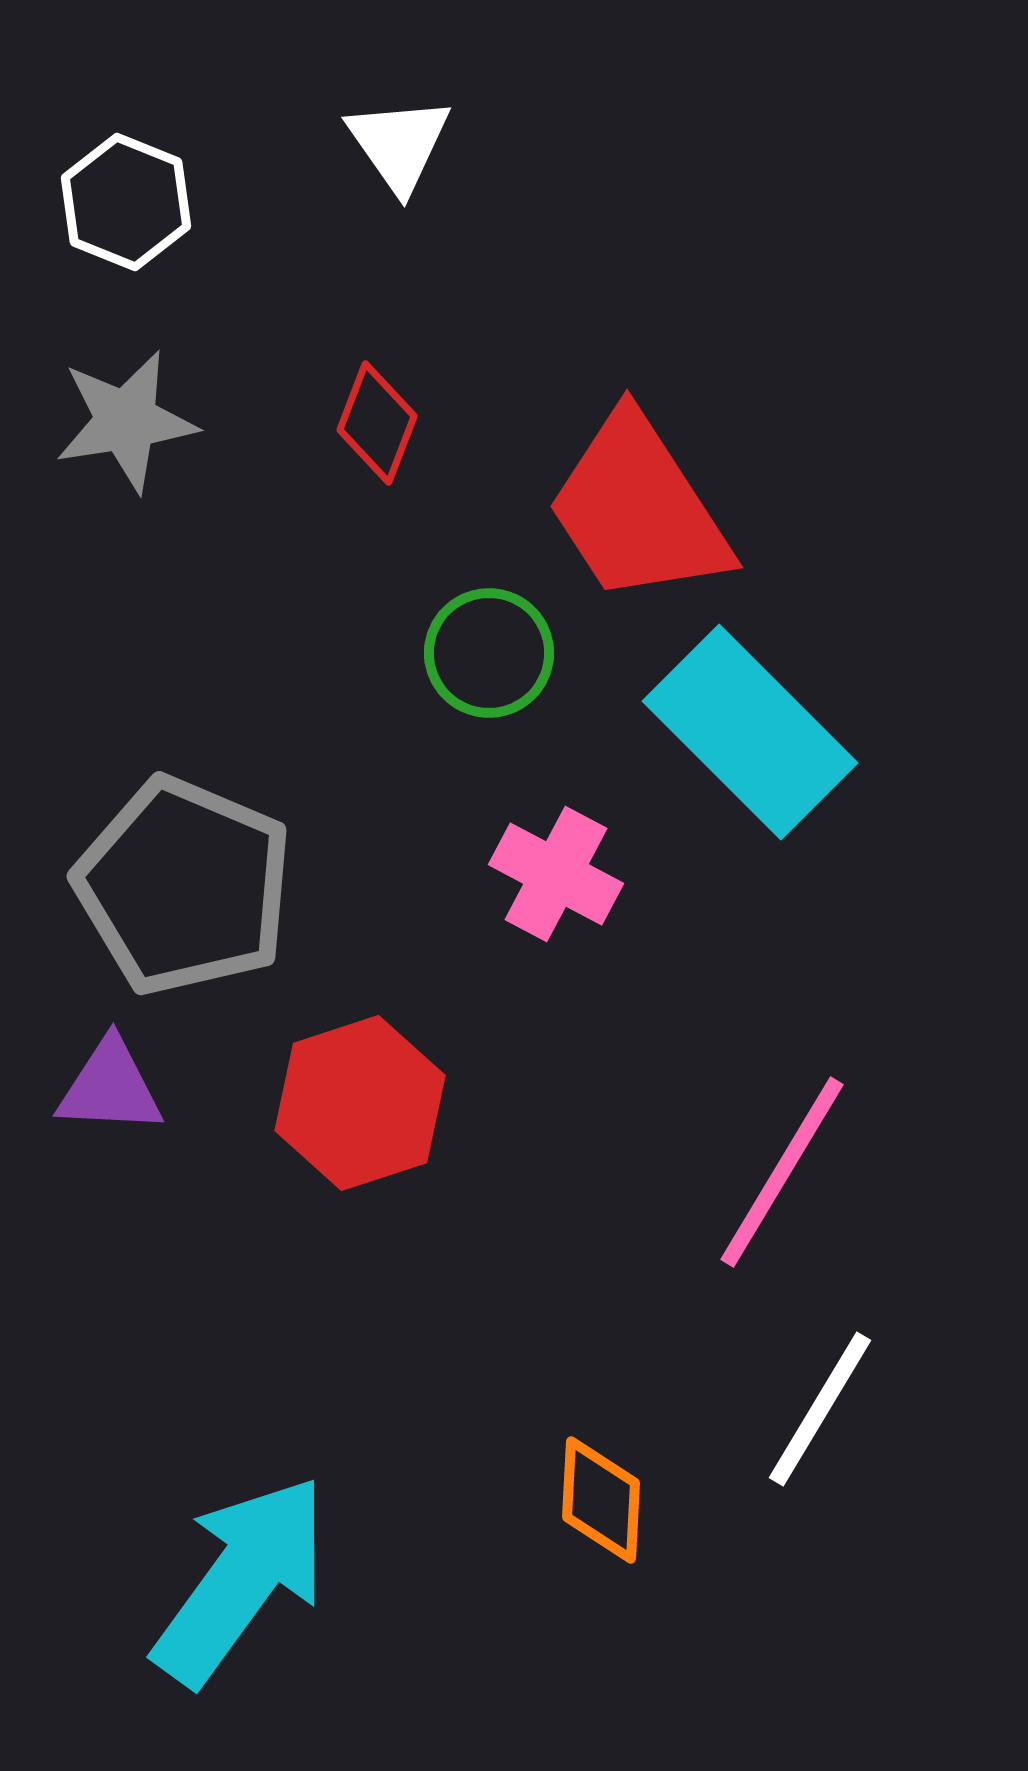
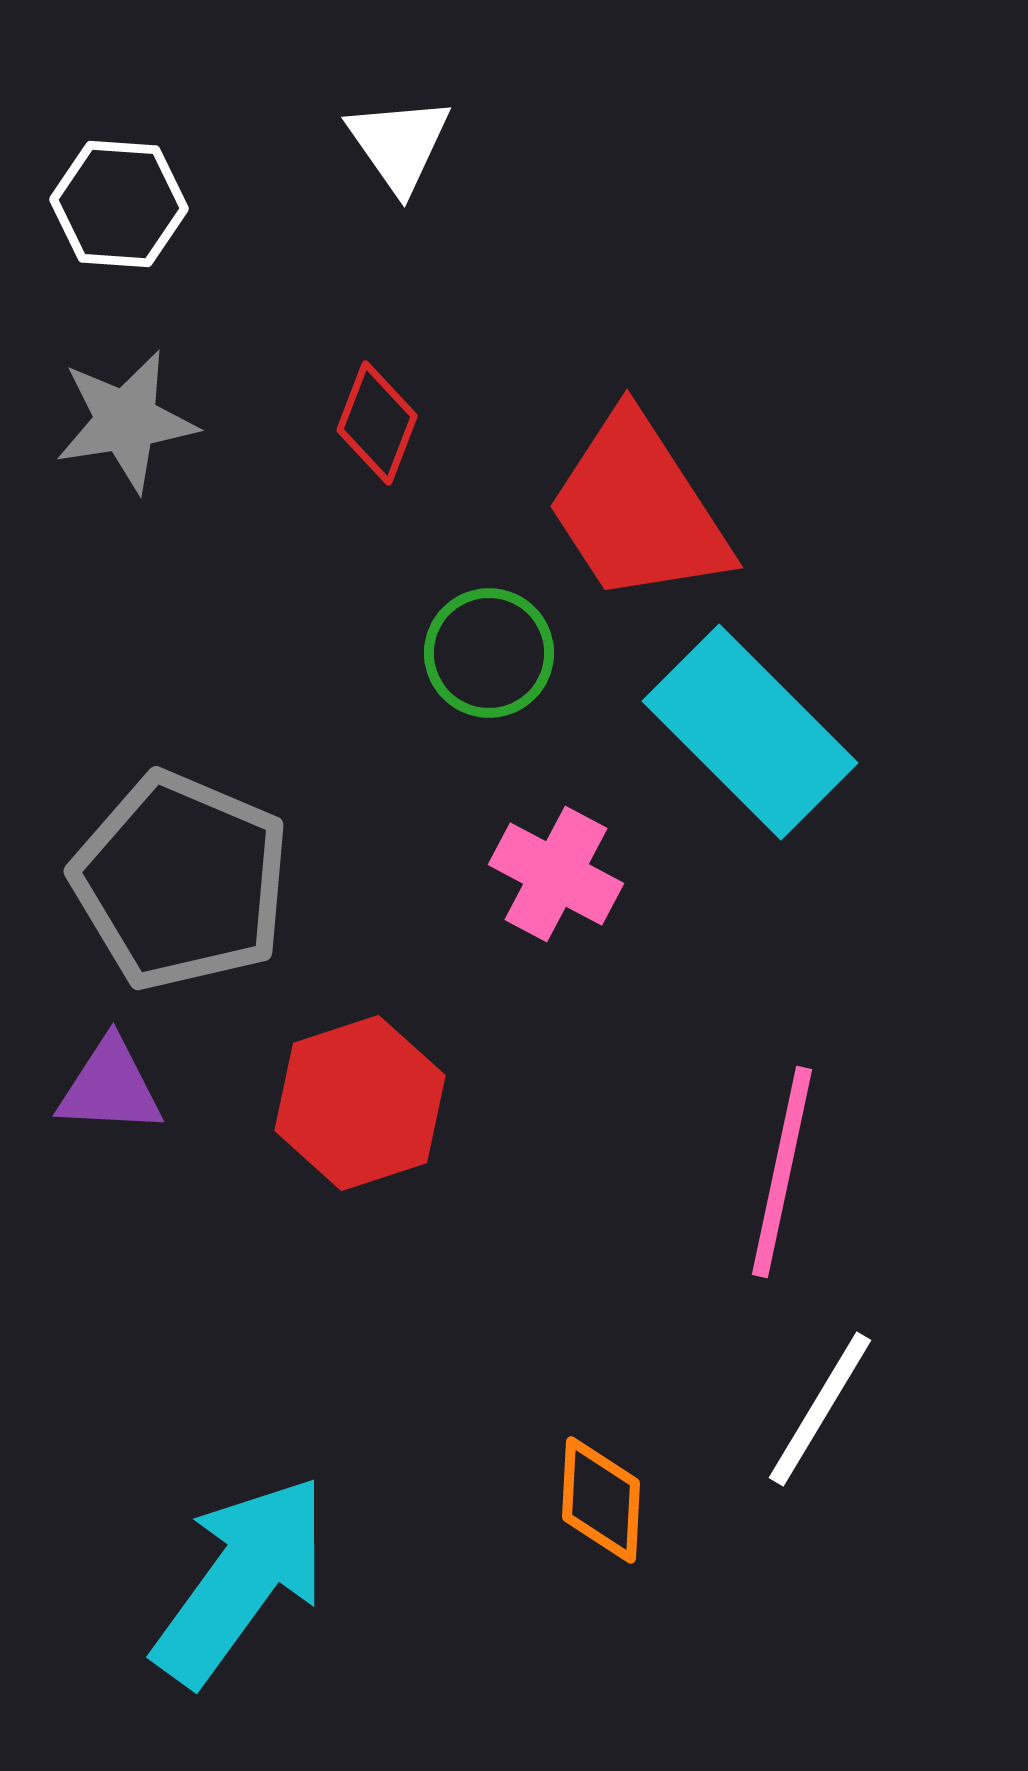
white hexagon: moved 7 px left, 2 px down; rotated 18 degrees counterclockwise
gray pentagon: moved 3 px left, 5 px up
pink line: rotated 19 degrees counterclockwise
